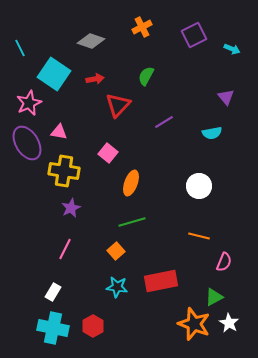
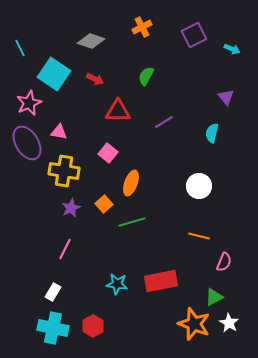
red arrow: rotated 36 degrees clockwise
red triangle: moved 6 px down; rotated 48 degrees clockwise
cyan semicircle: rotated 114 degrees clockwise
orange square: moved 12 px left, 47 px up
cyan star: moved 3 px up
